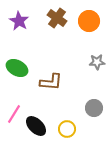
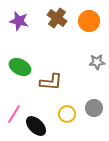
purple star: rotated 18 degrees counterclockwise
green ellipse: moved 3 px right, 1 px up
yellow circle: moved 15 px up
